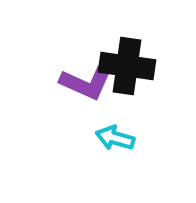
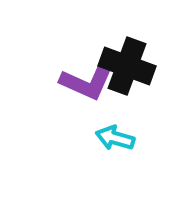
black cross: rotated 12 degrees clockwise
